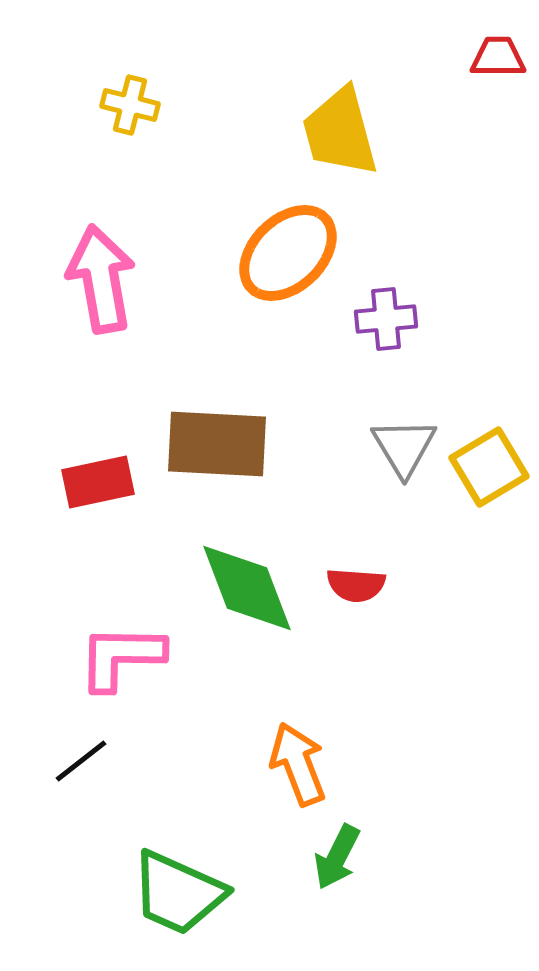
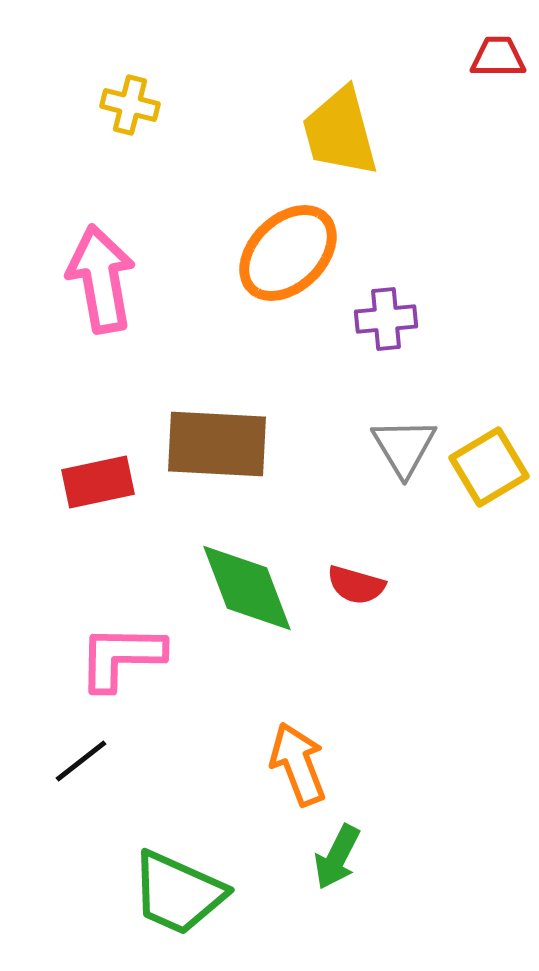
red semicircle: rotated 12 degrees clockwise
